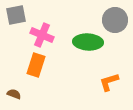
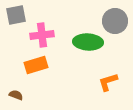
gray circle: moved 1 px down
pink cross: rotated 30 degrees counterclockwise
orange rectangle: rotated 55 degrees clockwise
orange L-shape: moved 1 px left
brown semicircle: moved 2 px right, 1 px down
